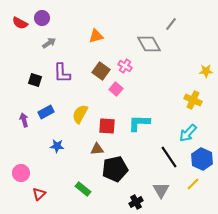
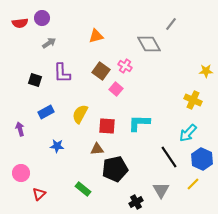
red semicircle: rotated 35 degrees counterclockwise
purple arrow: moved 4 px left, 9 px down
